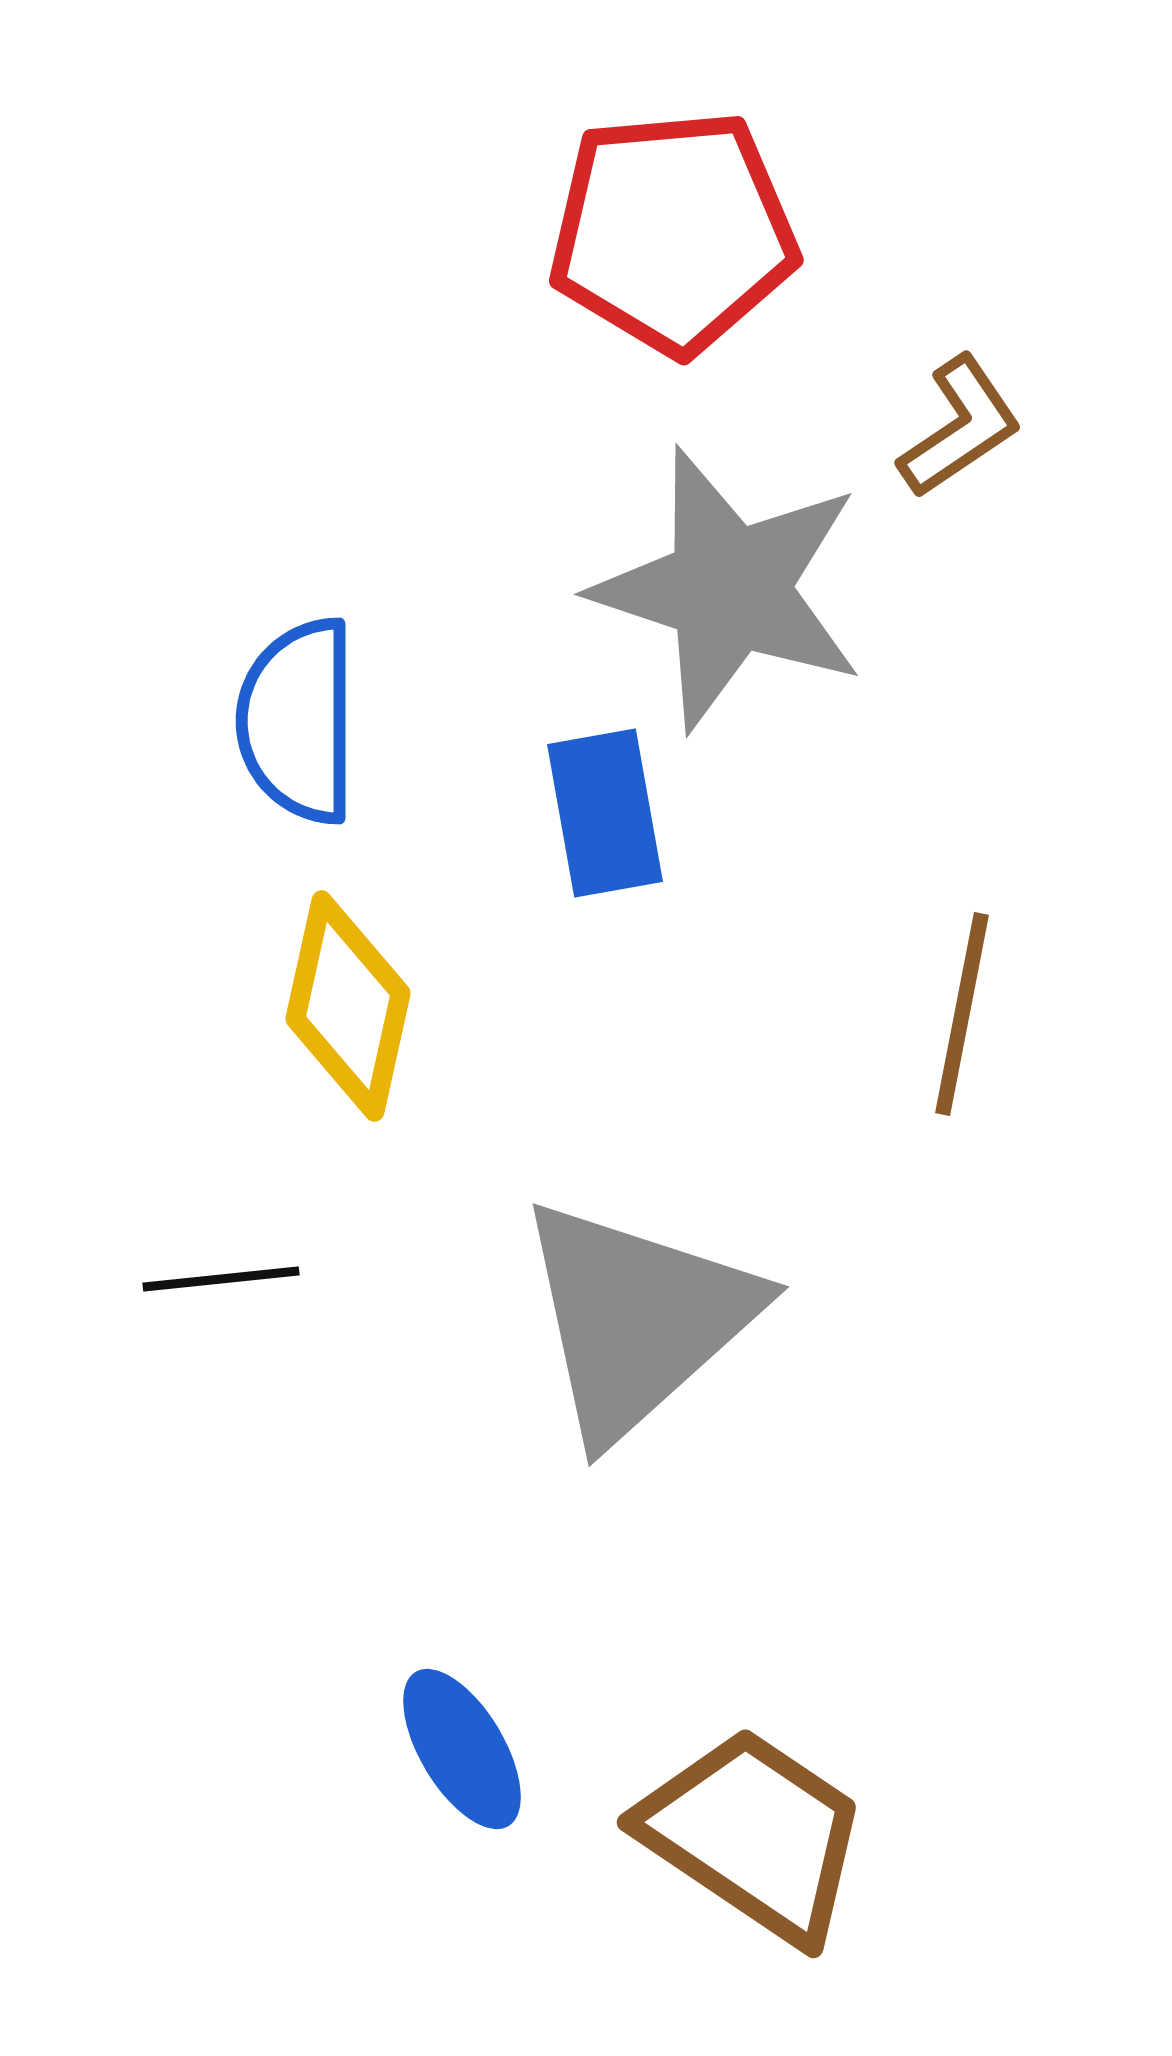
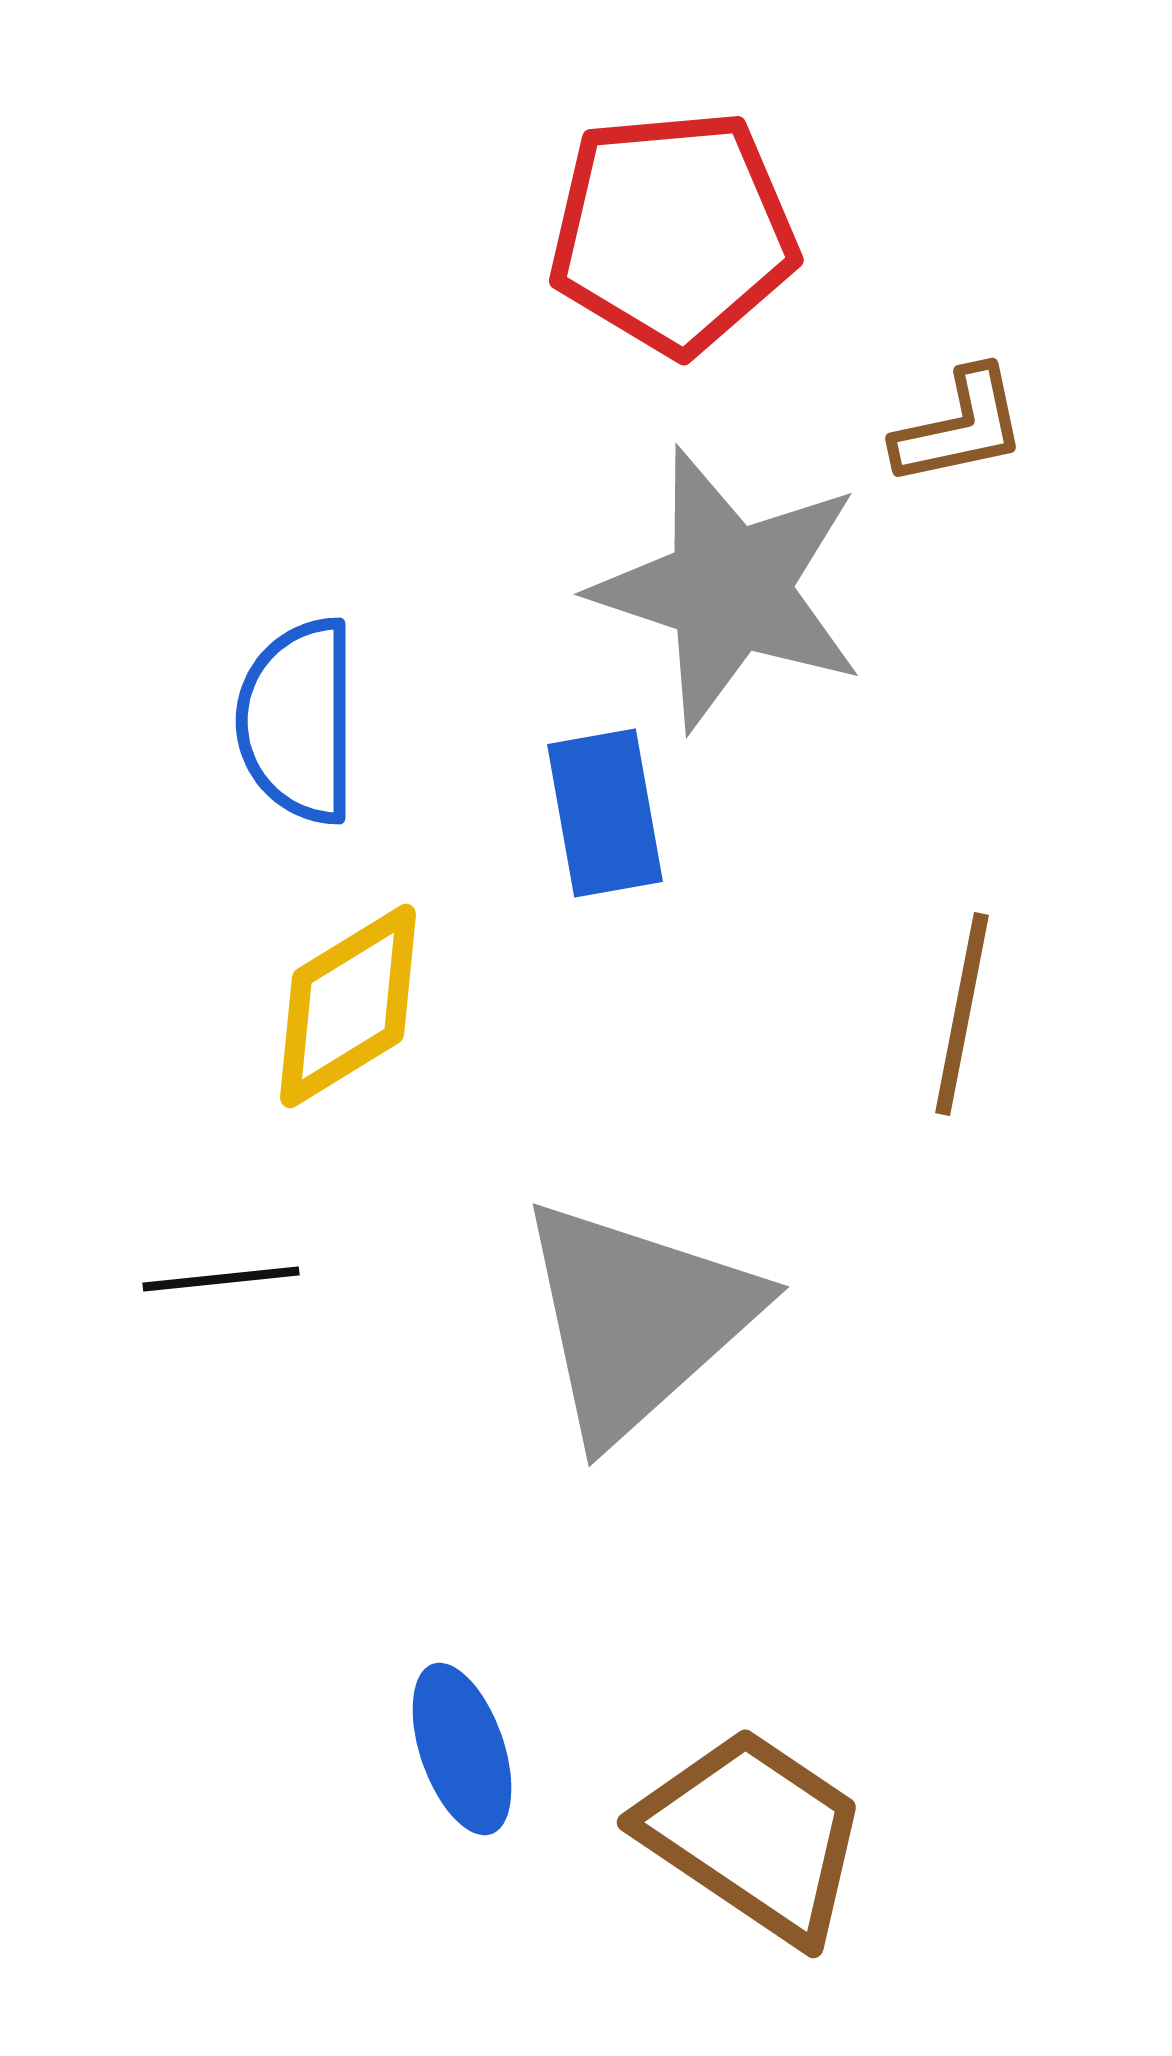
brown L-shape: rotated 22 degrees clockwise
yellow diamond: rotated 46 degrees clockwise
blue ellipse: rotated 12 degrees clockwise
